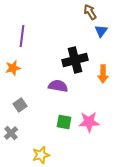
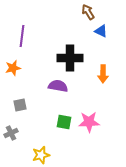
brown arrow: moved 2 px left
blue triangle: rotated 40 degrees counterclockwise
black cross: moved 5 px left, 2 px up; rotated 15 degrees clockwise
gray square: rotated 24 degrees clockwise
gray cross: rotated 16 degrees clockwise
